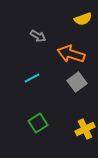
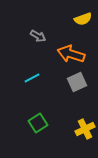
gray square: rotated 12 degrees clockwise
